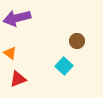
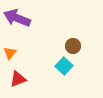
purple arrow: rotated 36 degrees clockwise
brown circle: moved 4 px left, 5 px down
orange triangle: rotated 32 degrees clockwise
